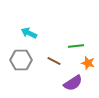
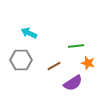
brown line: moved 5 px down; rotated 56 degrees counterclockwise
